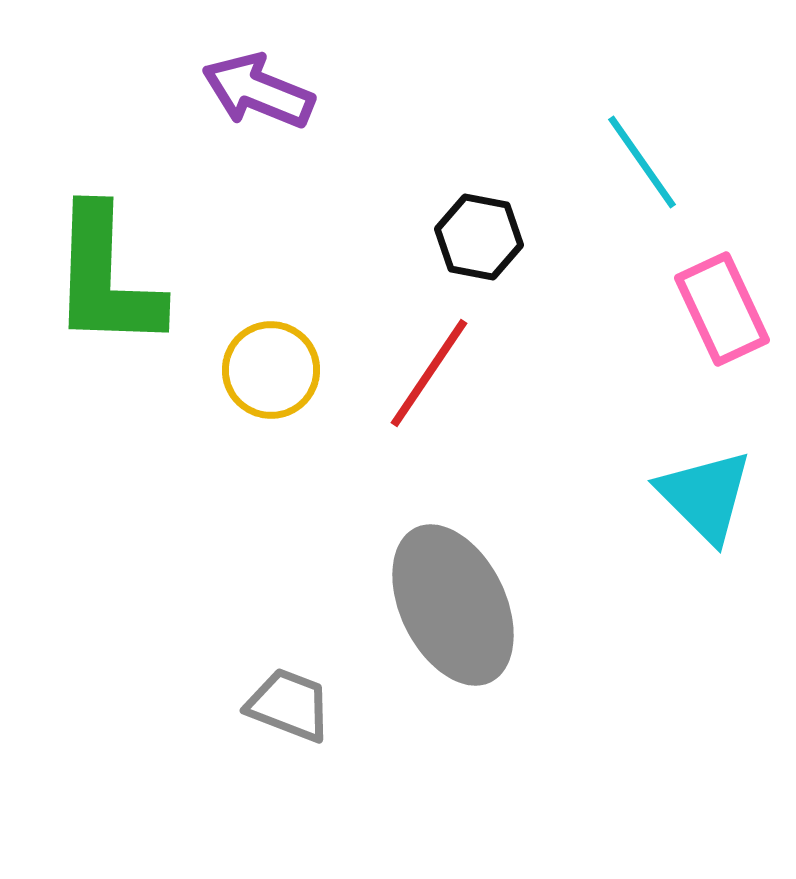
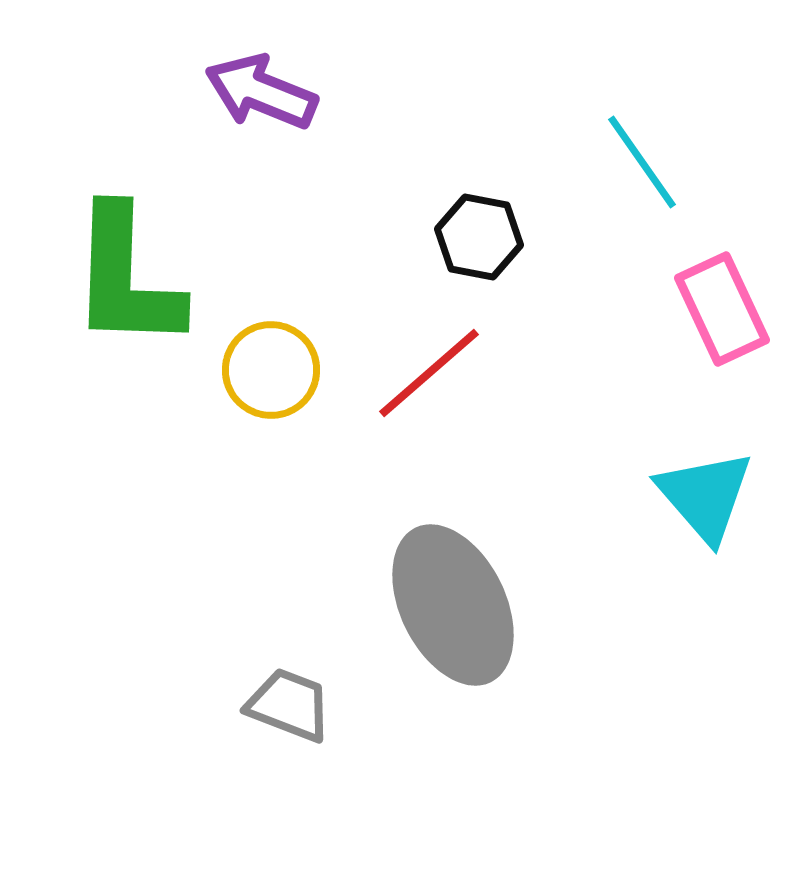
purple arrow: moved 3 px right, 1 px down
green L-shape: moved 20 px right
red line: rotated 15 degrees clockwise
cyan triangle: rotated 4 degrees clockwise
